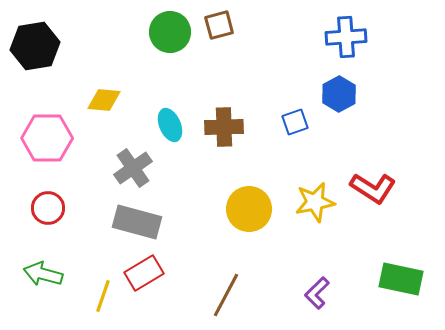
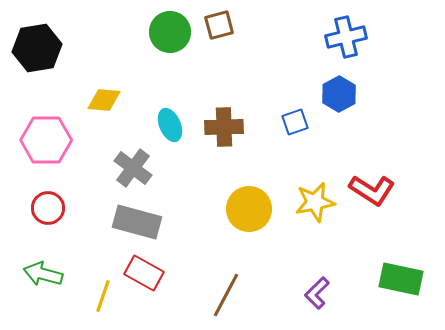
blue cross: rotated 9 degrees counterclockwise
black hexagon: moved 2 px right, 2 px down
pink hexagon: moved 1 px left, 2 px down
gray cross: rotated 18 degrees counterclockwise
red L-shape: moved 1 px left, 2 px down
red rectangle: rotated 60 degrees clockwise
